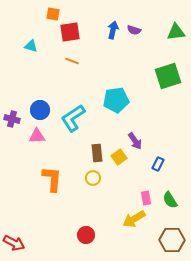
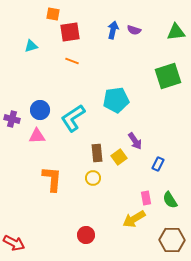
cyan triangle: rotated 32 degrees counterclockwise
